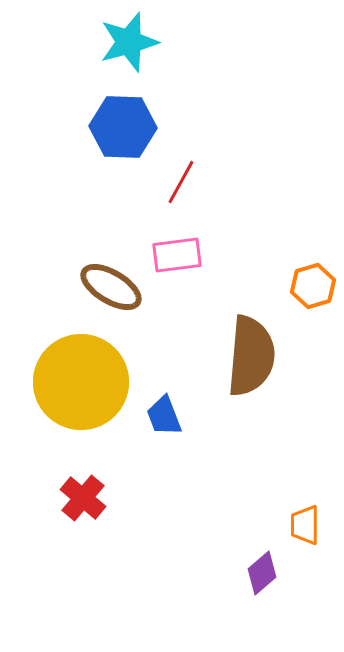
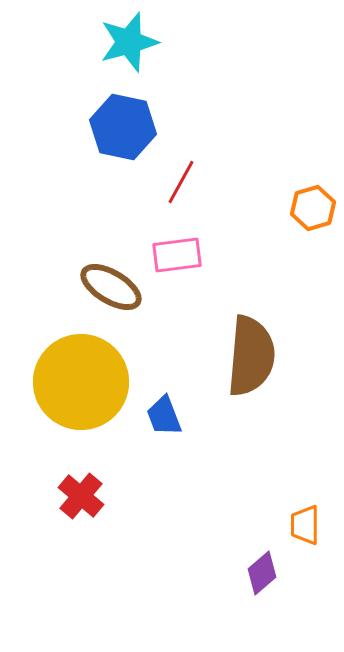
blue hexagon: rotated 10 degrees clockwise
orange hexagon: moved 78 px up
red cross: moved 2 px left, 2 px up
